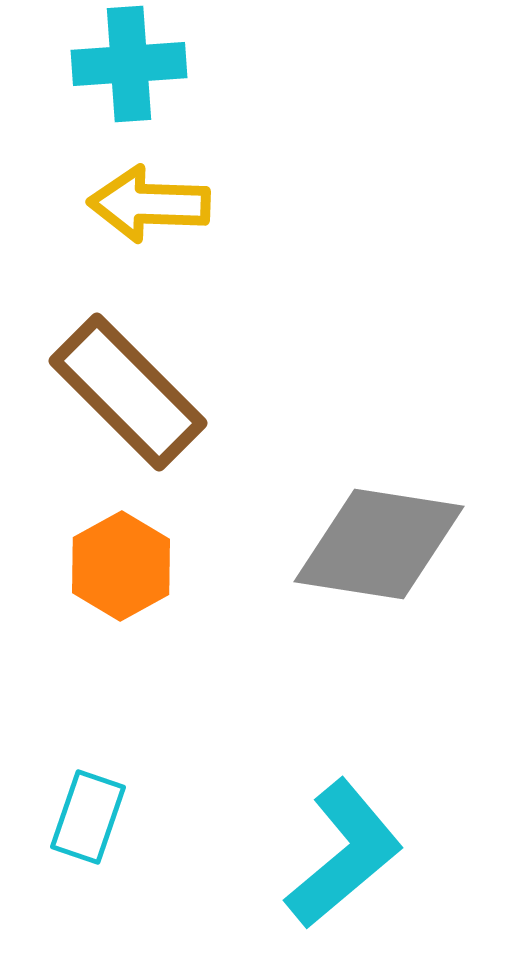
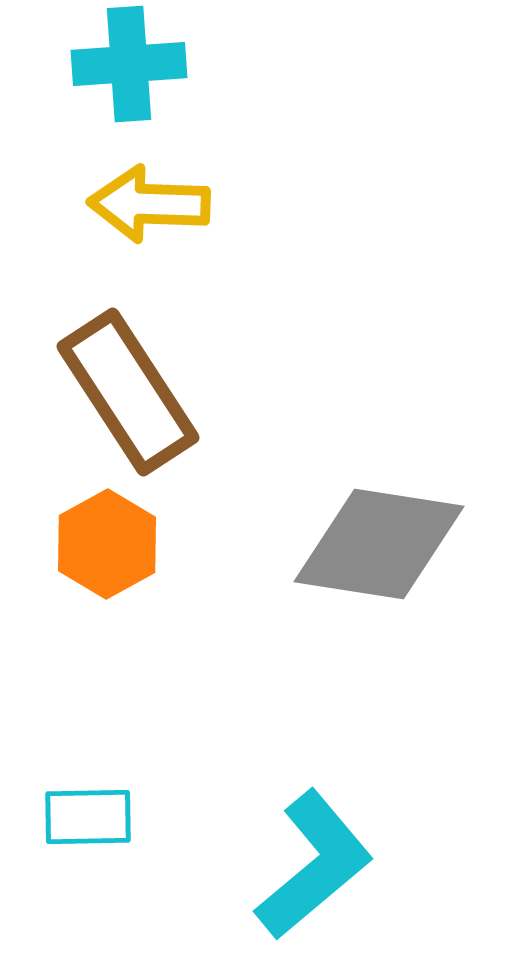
brown rectangle: rotated 12 degrees clockwise
orange hexagon: moved 14 px left, 22 px up
cyan rectangle: rotated 70 degrees clockwise
cyan L-shape: moved 30 px left, 11 px down
